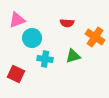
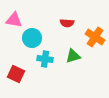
pink triangle: moved 3 px left; rotated 30 degrees clockwise
